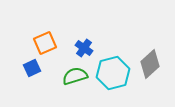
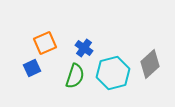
green semicircle: rotated 125 degrees clockwise
